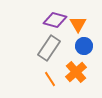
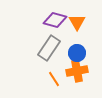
orange triangle: moved 1 px left, 2 px up
blue circle: moved 7 px left, 7 px down
orange cross: moved 1 px right, 1 px up; rotated 30 degrees clockwise
orange line: moved 4 px right
